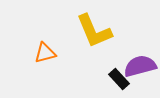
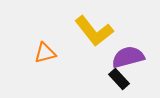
yellow L-shape: rotated 15 degrees counterclockwise
purple semicircle: moved 12 px left, 9 px up
